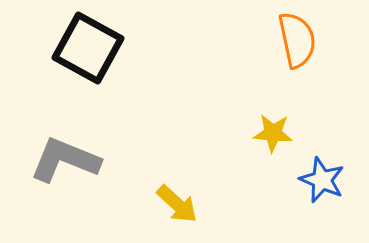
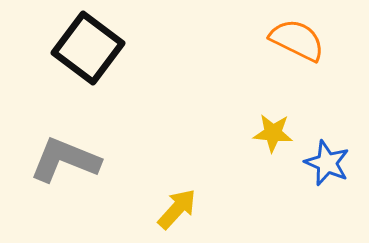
orange semicircle: rotated 52 degrees counterclockwise
black square: rotated 8 degrees clockwise
blue star: moved 5 px right, 17 px up
yellow arrow: moved 5 px down; rotated 90 degrees counterclockwise
